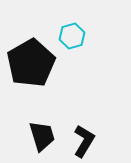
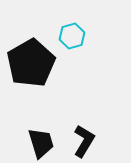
black trapezoid: moved 1 px left, 7 px down
